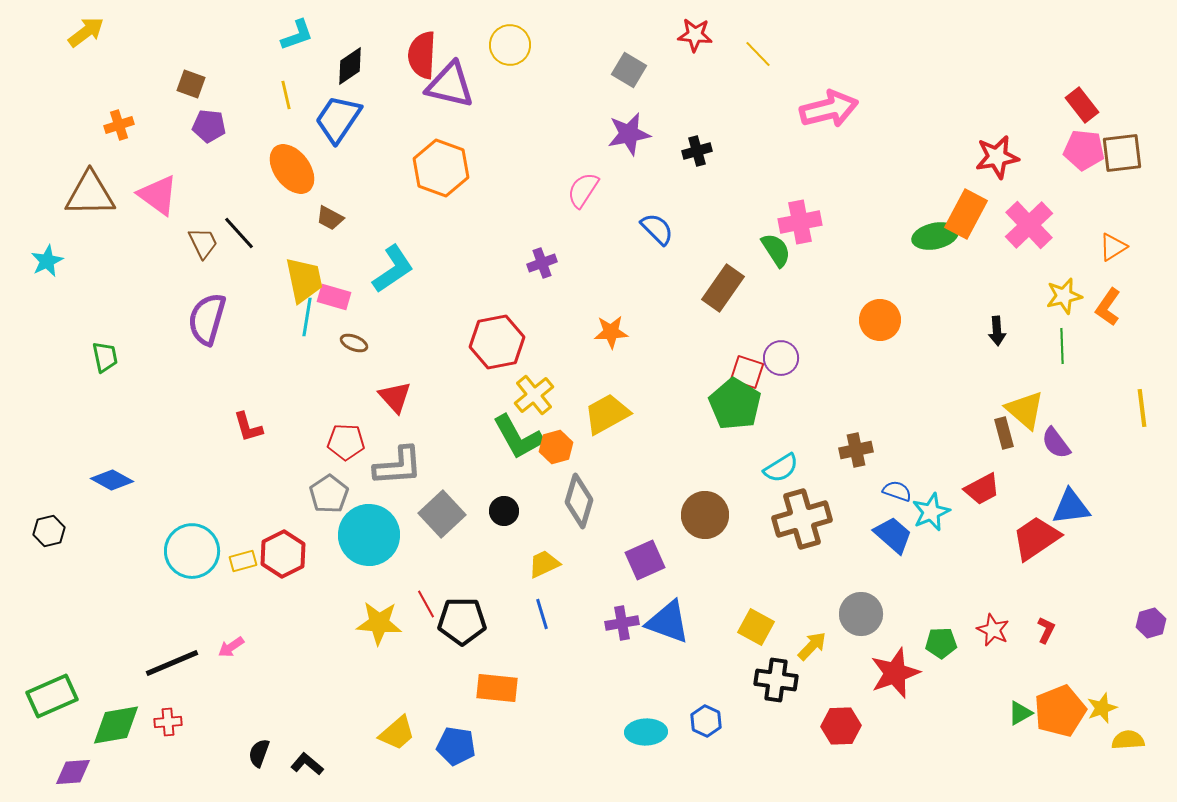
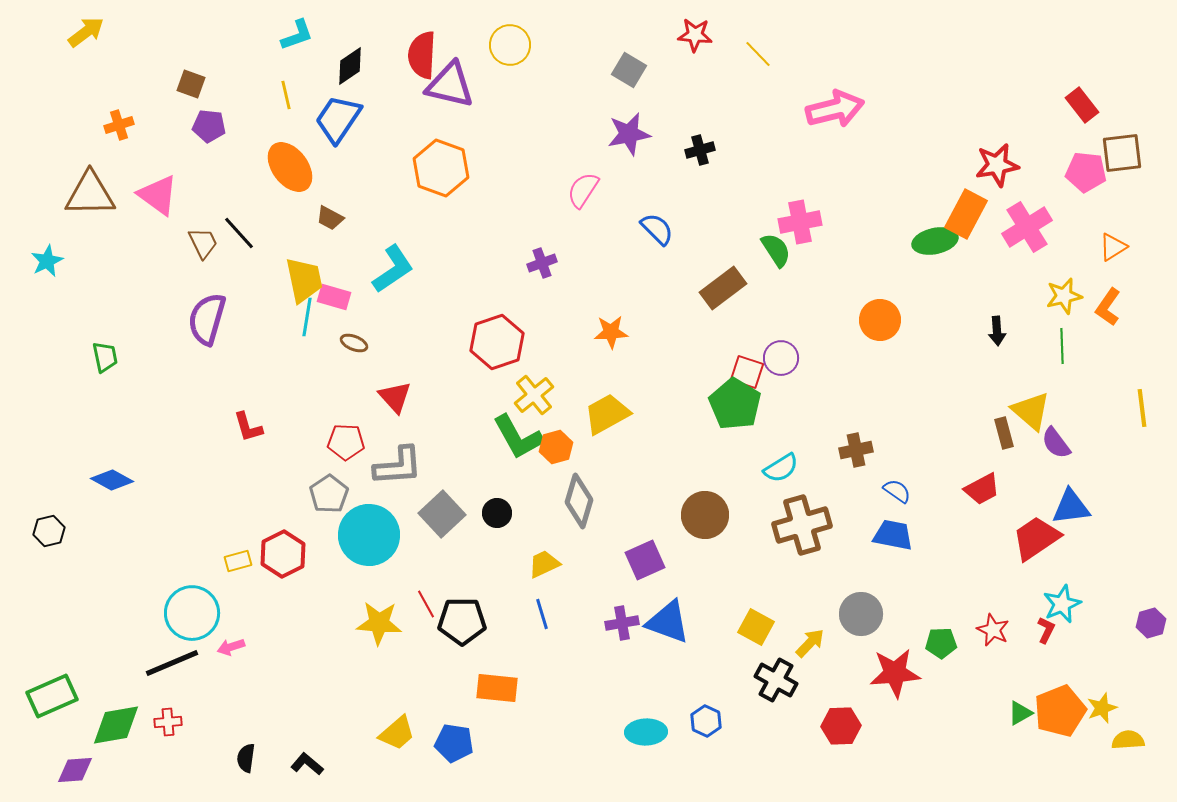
pink arrow at (829, 109): moved 6 px right
pink pentagon at (1084, 150): moved 2 px right, 22 px down
black cross at (697, 151): moved 3 px right, 1 px up
red star at (997, 157): moved 8 px down
orange ellipse at (292, 169): moved 2 px left, 2 px up
pink cross at (1029, 225): moved 2 px left, 2 px down; rotated 12 degrees clockwise
green ellipse at (935, 236): moved 5 px down
brown rectangle at (723, 288): rotated 18 degrees clockwise
red hexagon at (497, 342): rotated 8 degrees counterclockwise
yellow triangle at (1025, 410): moved 6 px right, 1 px down
blue semicircle at (897, 491): rotated 16 degrees clockwise
black circle at (504, 511): moved 7 px left, 2 px down
cyan star at (931, 512): moved 131 px right, 92 px down
brown cross at (802, 519): moved 6 px down
blue trapezoid at (893, 535): rotated 30 degrees counterclockwise
cyan circle at (192, 551): moved 62 px down
yellow rectangle at (243, 561): moved 5 px left
yellow arrow at (812, 646): moved 2 px left, 3 px up
pink arrow at (231, 647): rotated 16 degrees clockwise
red star at (895, 673): rotated 15 degrees clockwise
black cross at (776, 680): rotated 21 degrees clockwise
blue pentagon at (456, 746): moved 2 px left, 3 px up
black semicircle at (259, 753): moved 13 px left, 5 px down; rotated 12 degrees counterclockwise
purple diamond at (73, 772): moved 2 px right, 2 px up
